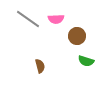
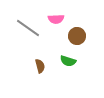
gray line: moved 9 px down
green semicircle: moved 18 px left
